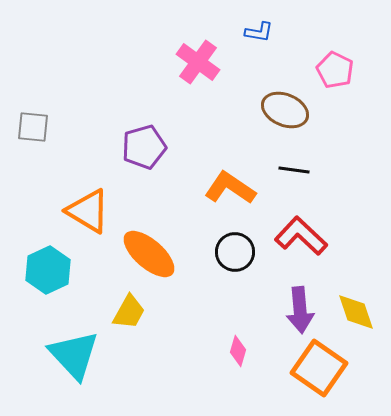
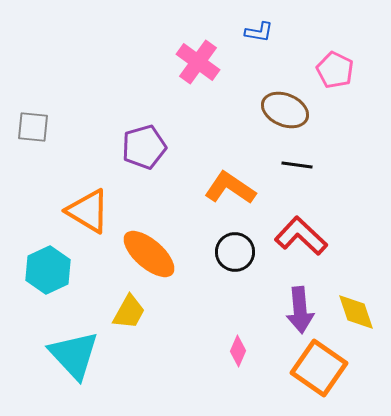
black line: moved 3 px right, 5 px up
pink diamond: rotated 8 degrees clockwise
